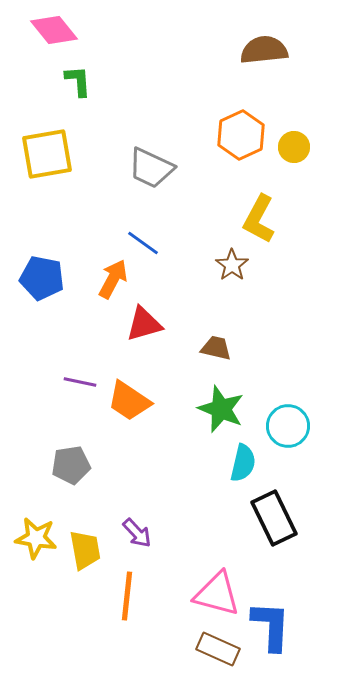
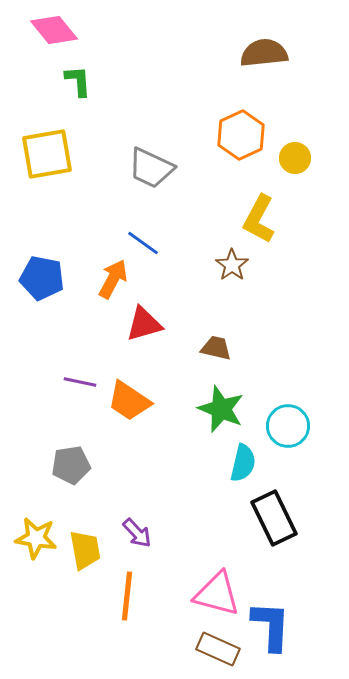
brown semicircle: moved 3 px down
yellow circle: moved 1 px right, 11 px down
